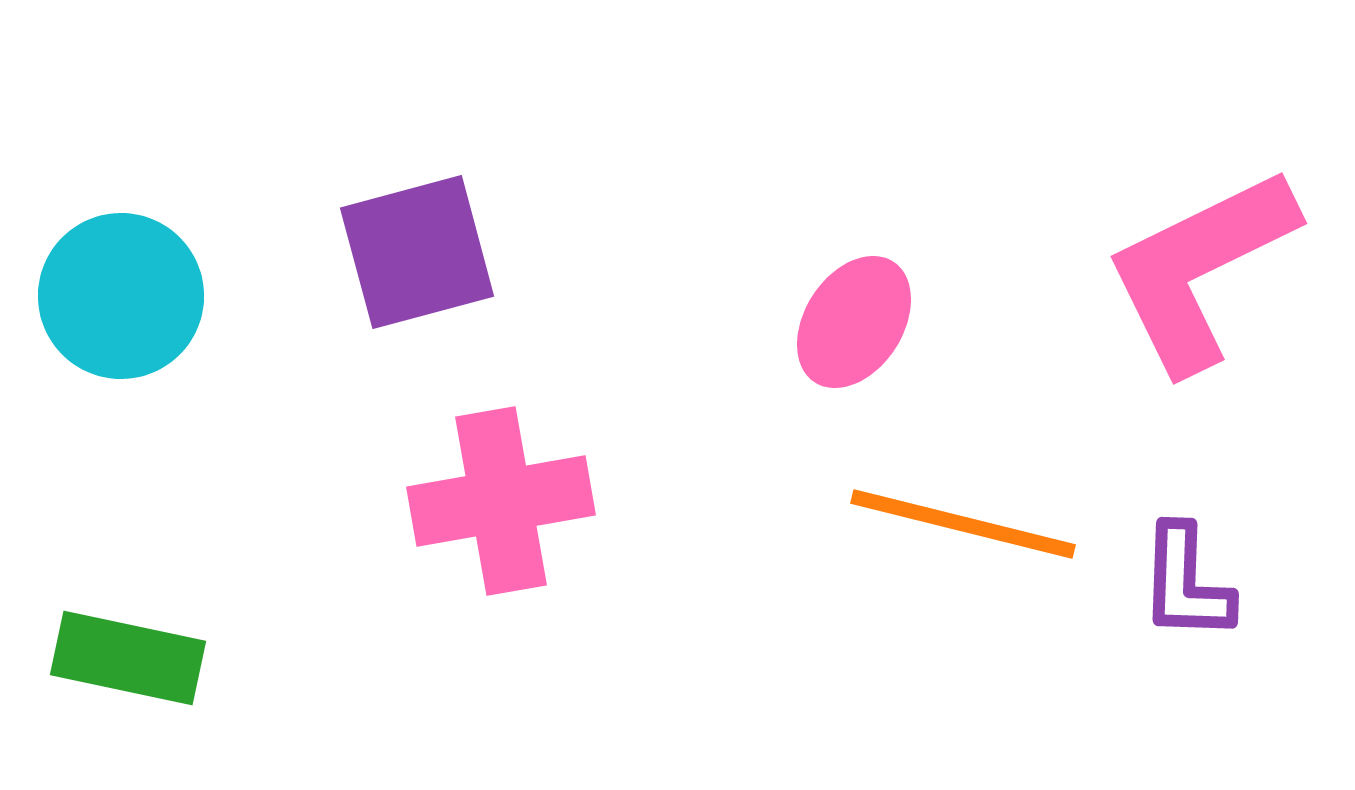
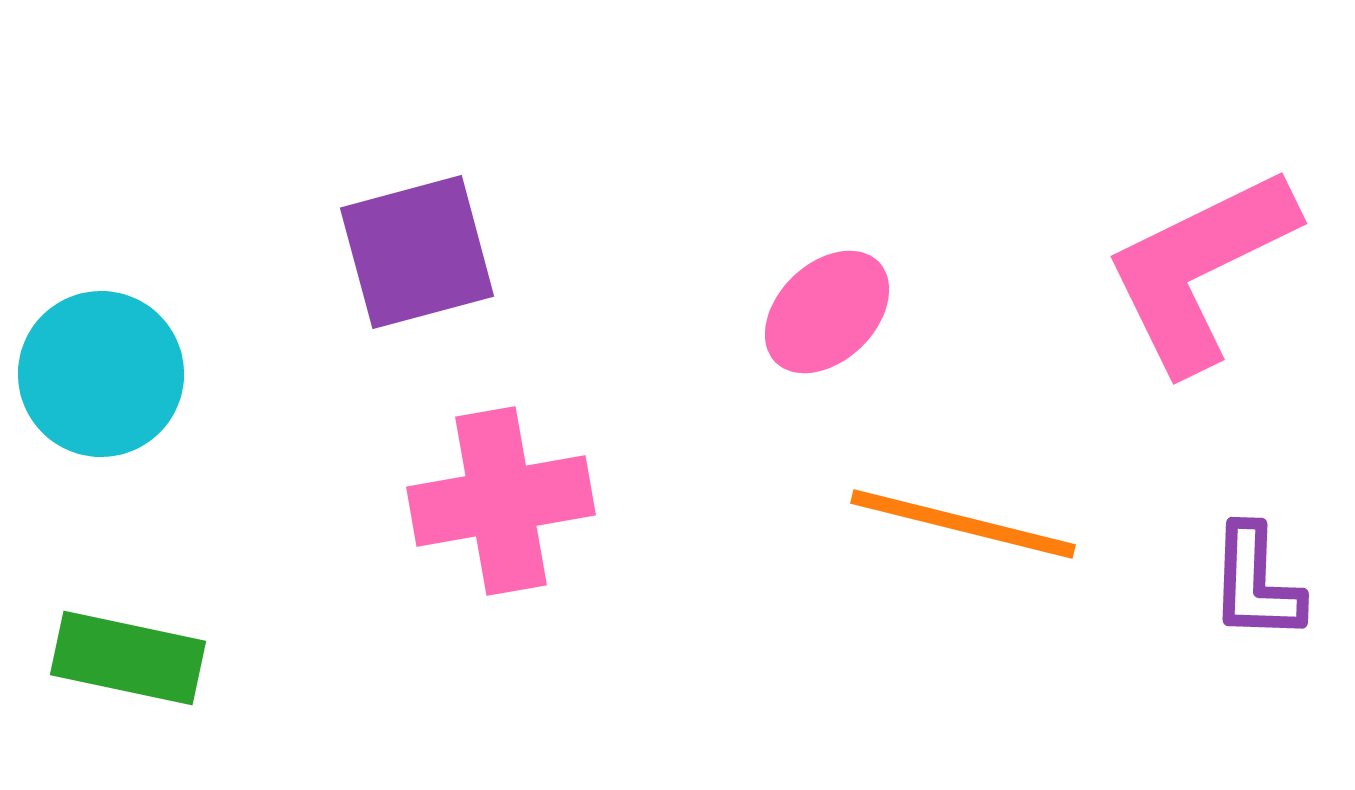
cyan circle: moved 20 px left, 78 px down
pink ellipse: moved 27 px left, 10 px up; rotated 13 degrees clockwise
purple L-shape: moved 70 px right
